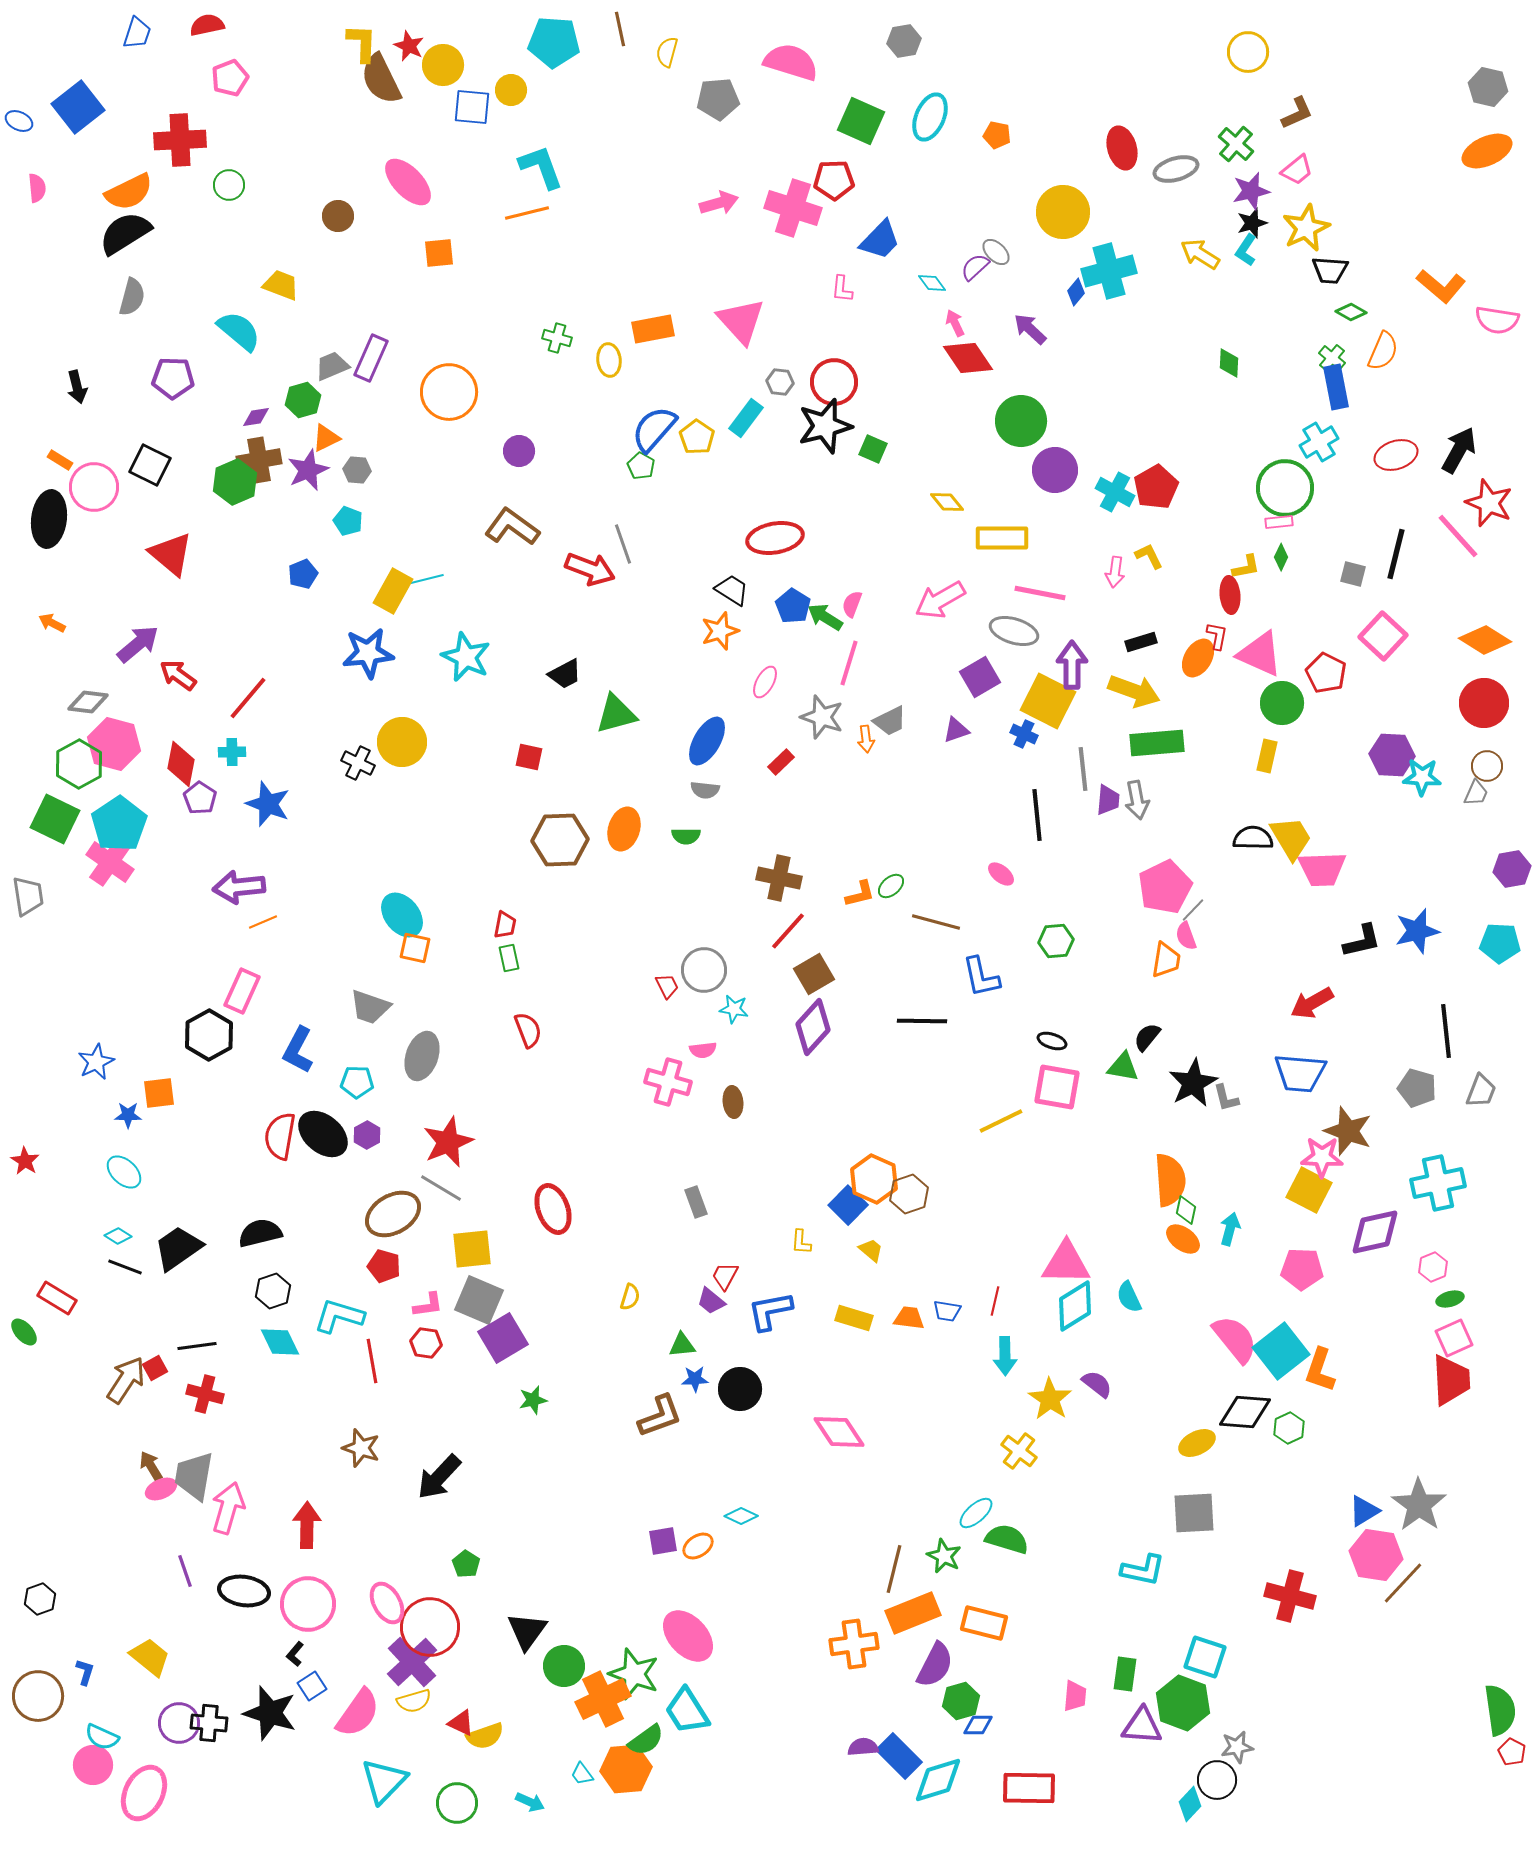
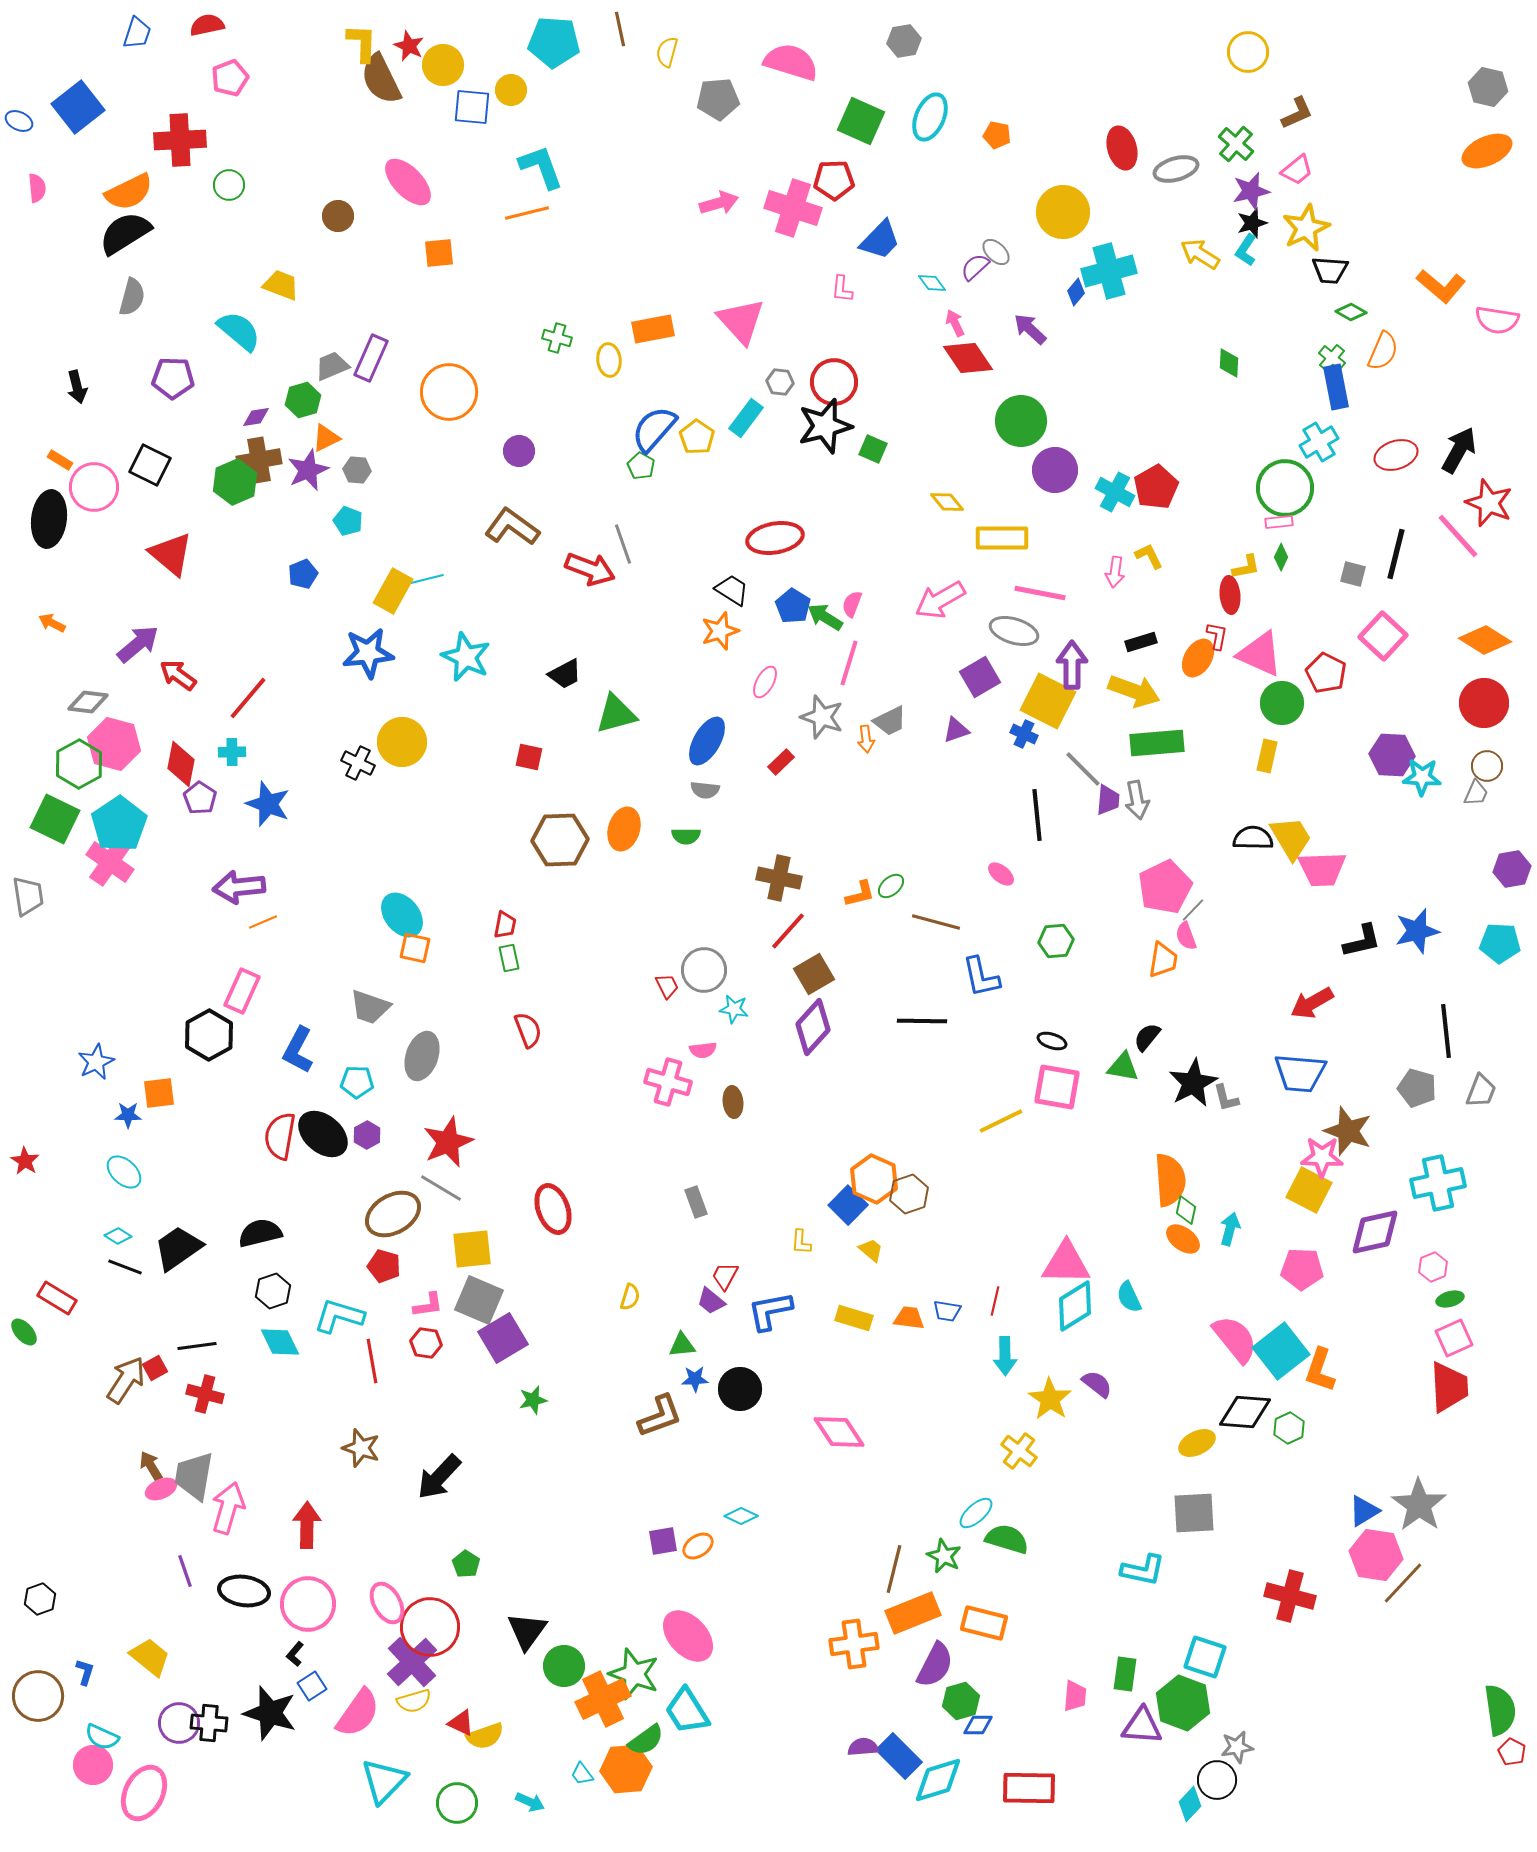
gray line at (1083, 769): rotated 39 degrees counterclockwise
orange trapezoid at (1166, 960): moved 3 px left
red trapezoid at (1451, 1380): moved 2 px left, 7 px down
